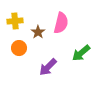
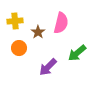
green arrow: moved 4 px left
